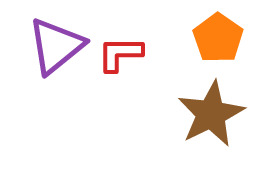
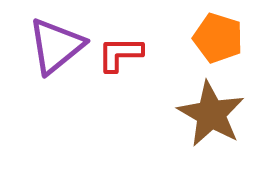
orange pentagon: rotated 18 degrees counterclockwise
brown star: rotated 16 degrees counterclockwise
